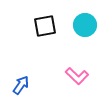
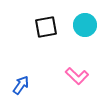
black square: moved 1 px right, 1 px down
